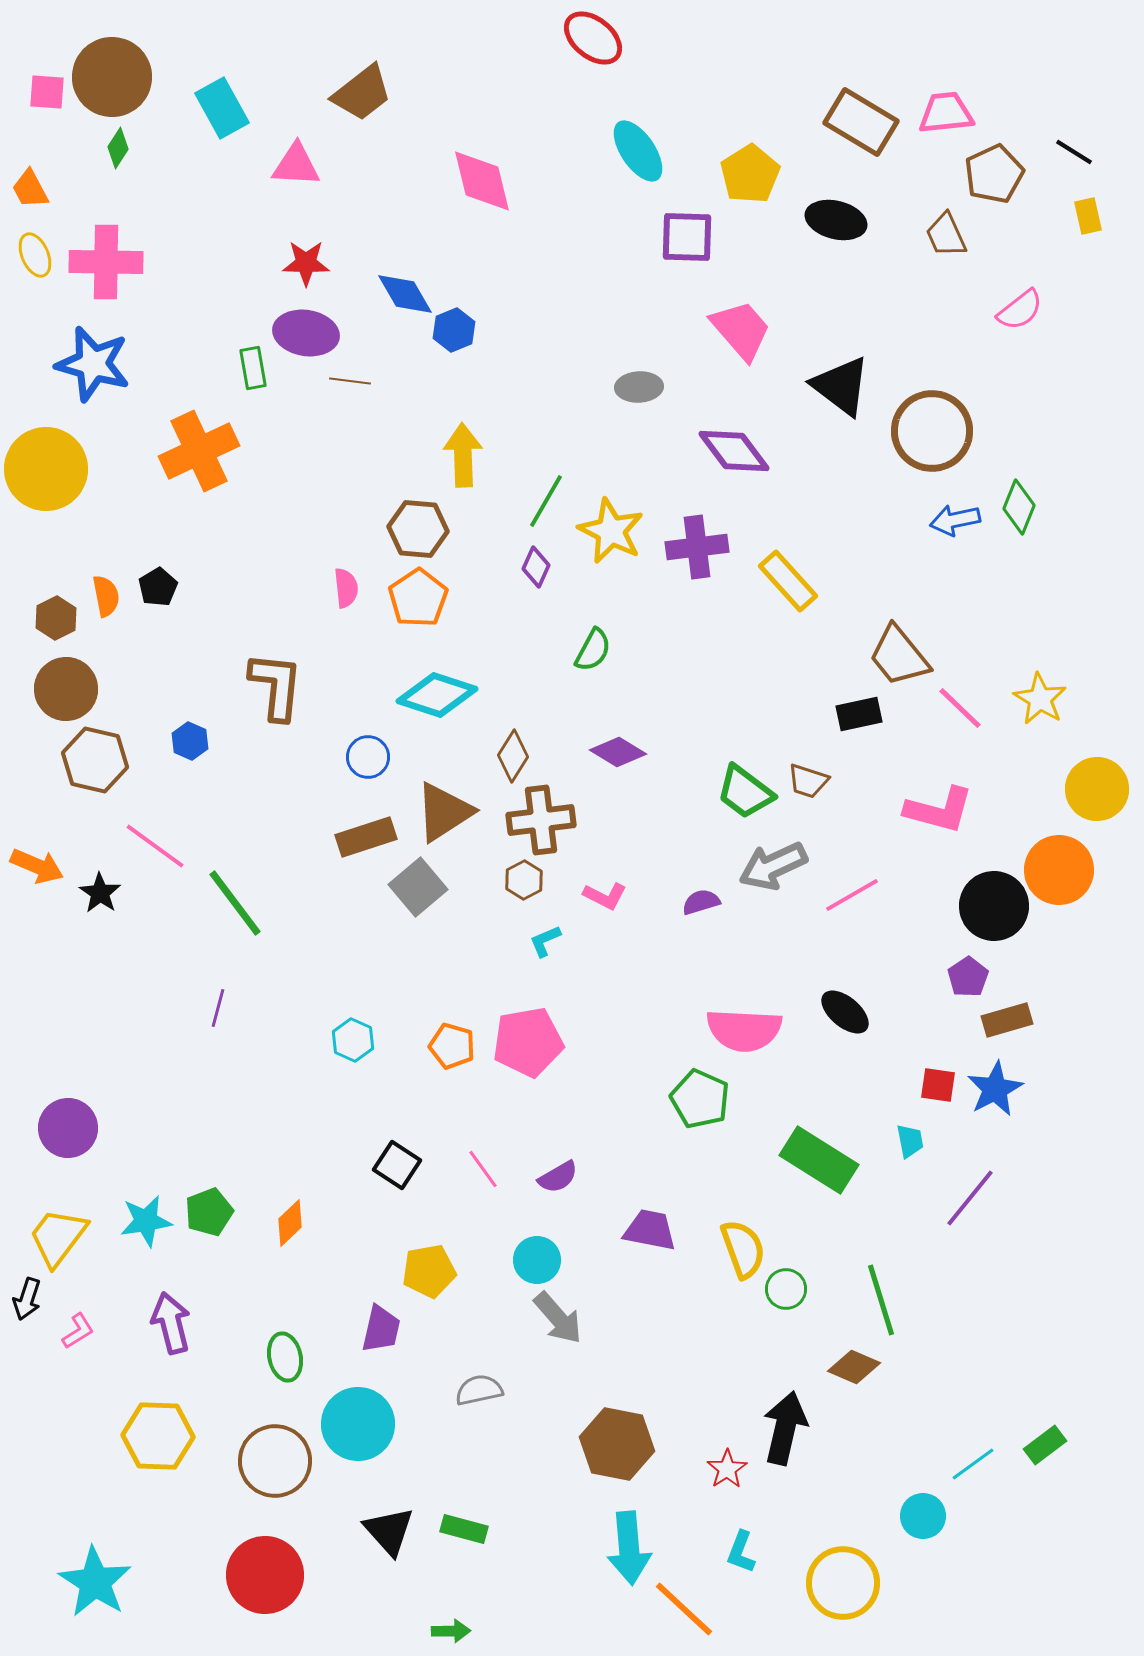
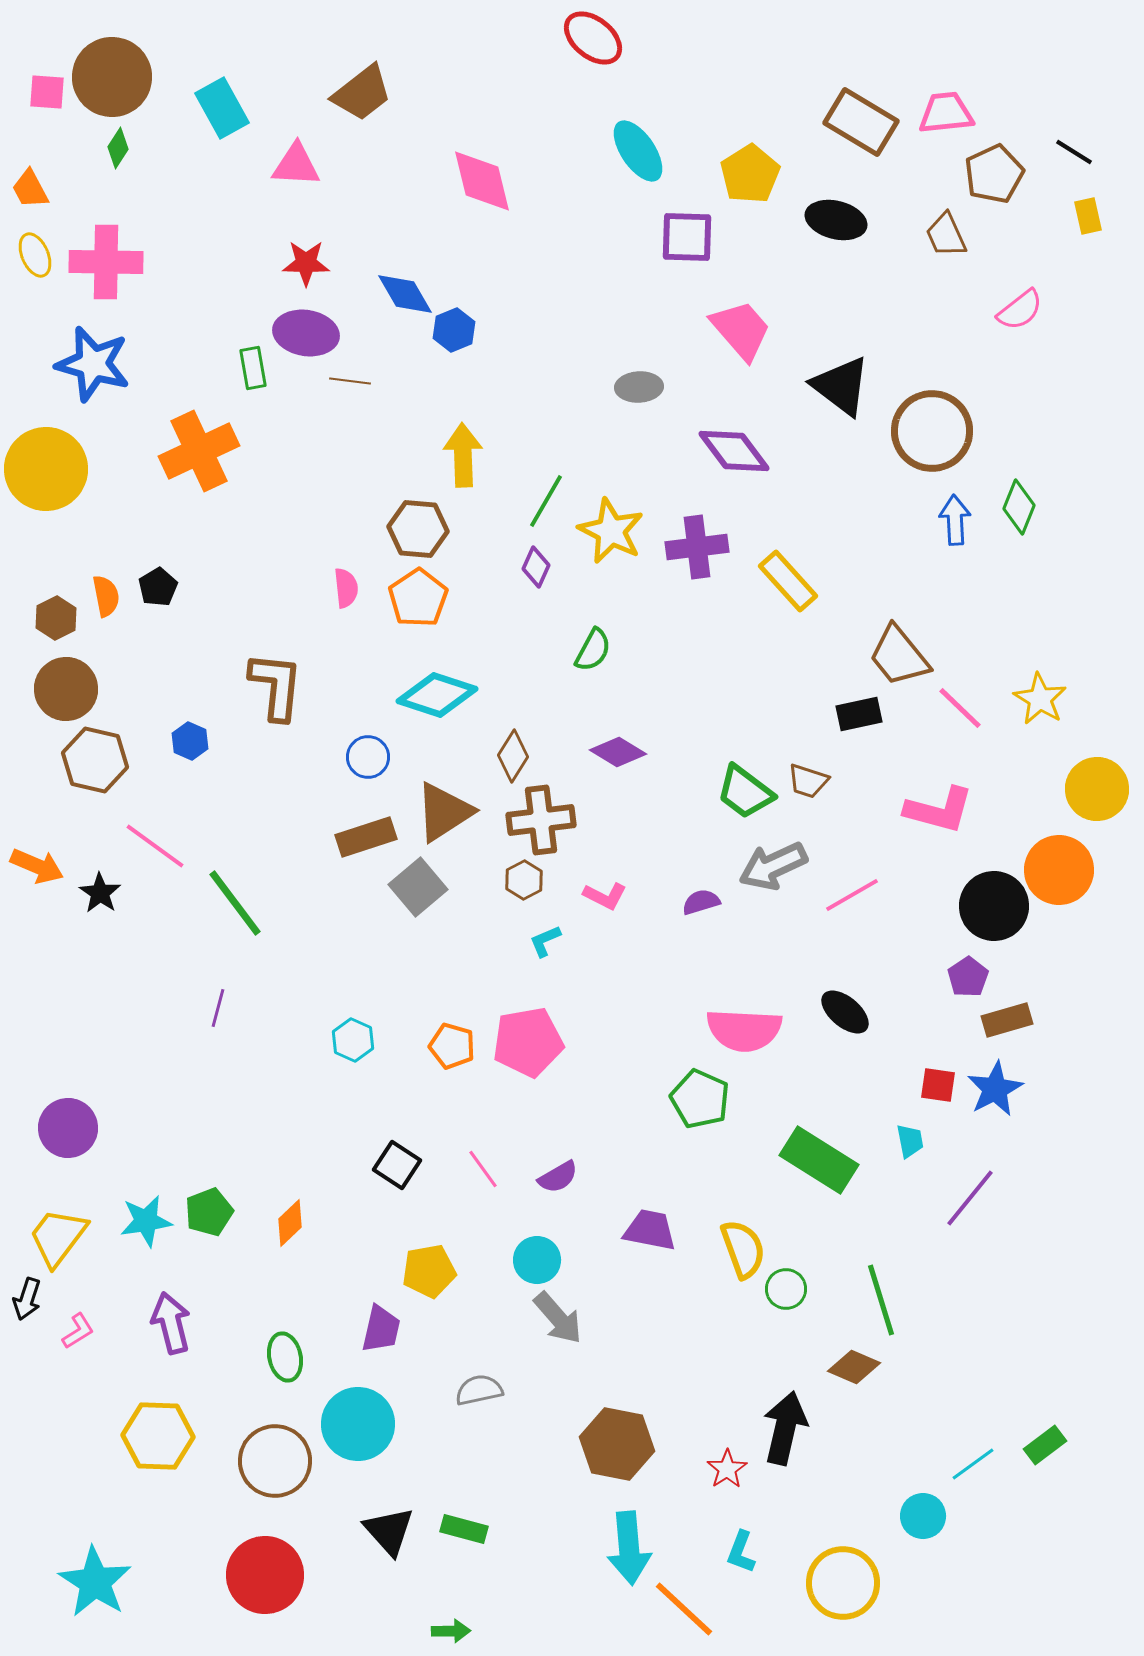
blue arrow at (955, 520): rotated 99 degrees clockwise
